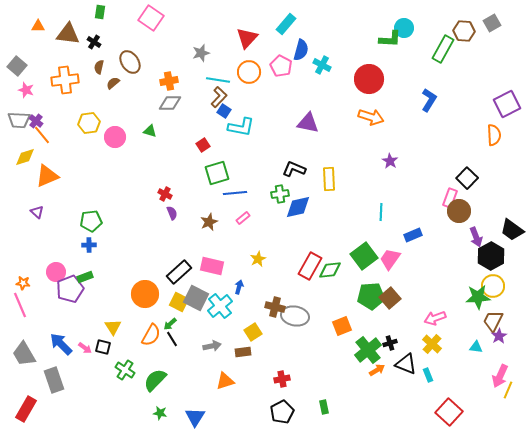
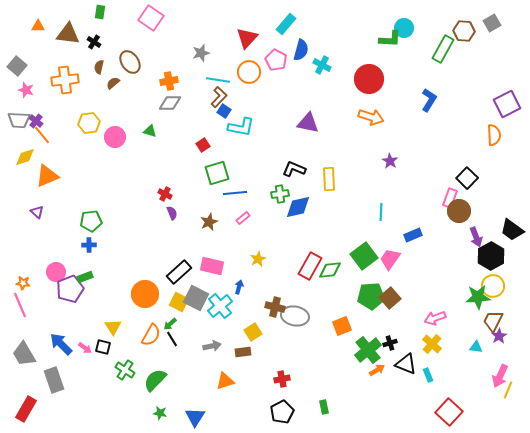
pink pentagon at (281, 66): moved 5 px left, 6 px up
